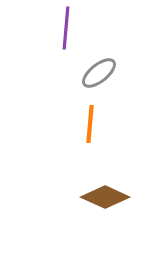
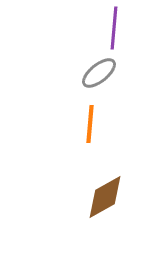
purple line: moved 48 px right
brown diamond: rotated 54 degrees counterclockwise
